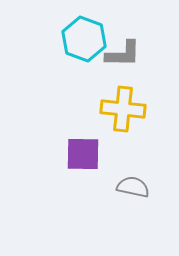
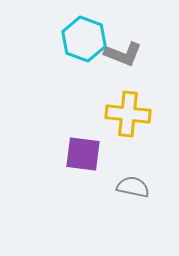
gray L-shape: rotated 21 degrees clockwise
yellow cross: moved 5 px right, 5 px down
purple square: rotated 6 degrees clockwise
